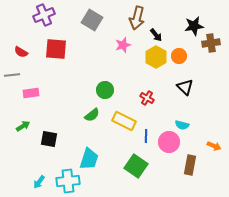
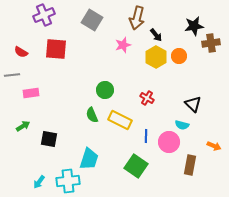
black triangle: moved 8 px right, 17 px down
green semicircle: rotated 105 degrees clockwise
yellow rectangle: moved 4 px left, 1 px up
